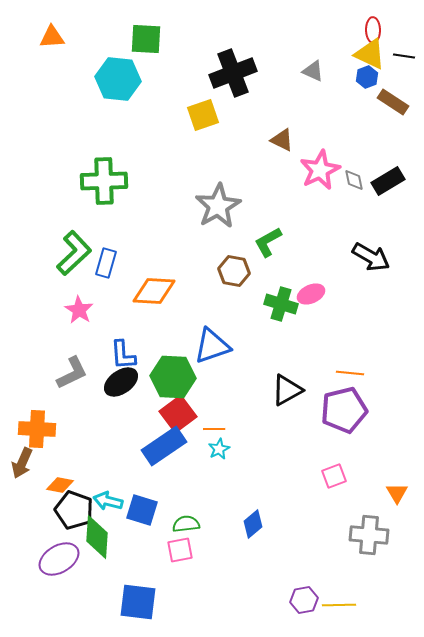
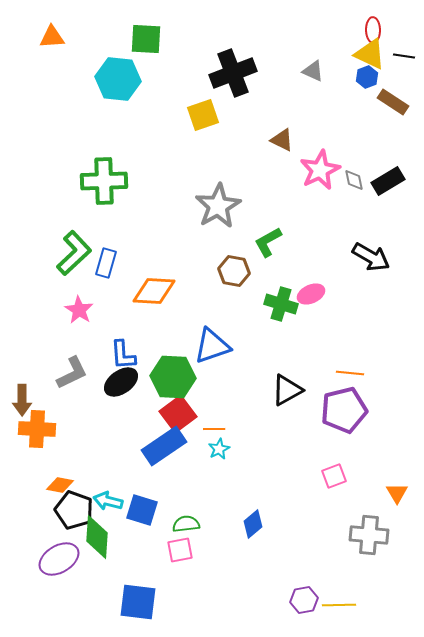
brown arrow at (22, 463): moved 63 px up; rotated 24 degrees counterclockwise
